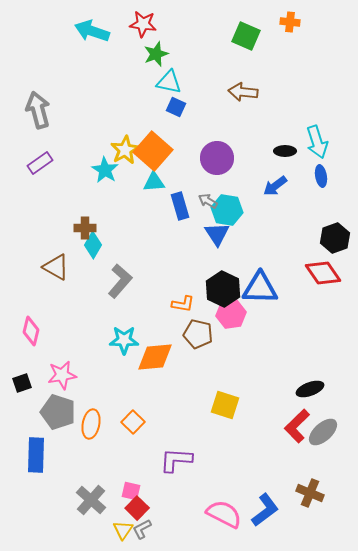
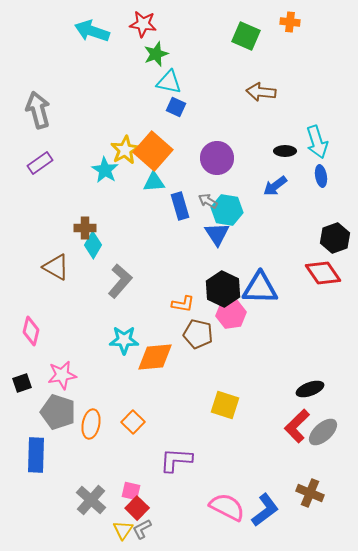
brown arrow at (243, 92): moved 18 px right
pink semicircle at (224, 514): moved 3 px right, 7 px up
